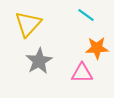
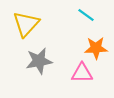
yellow triangle: moved 2 px left
orange star: moved 1 px left
gray star: rotated 20 degrees clockwise
